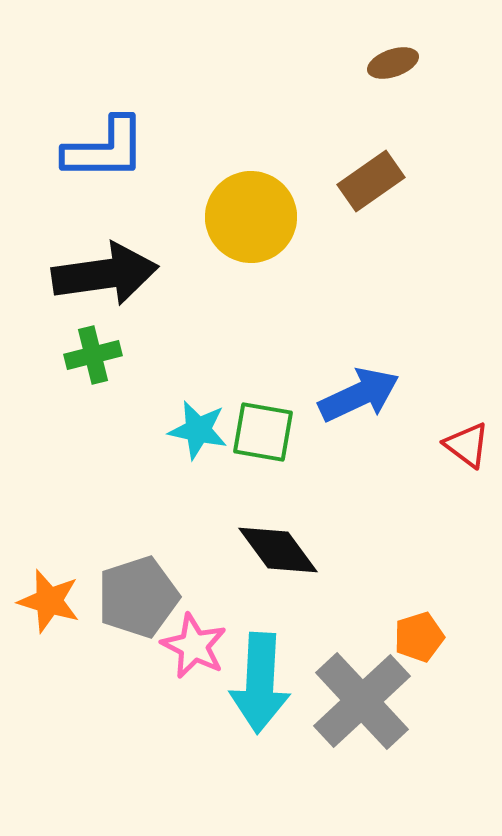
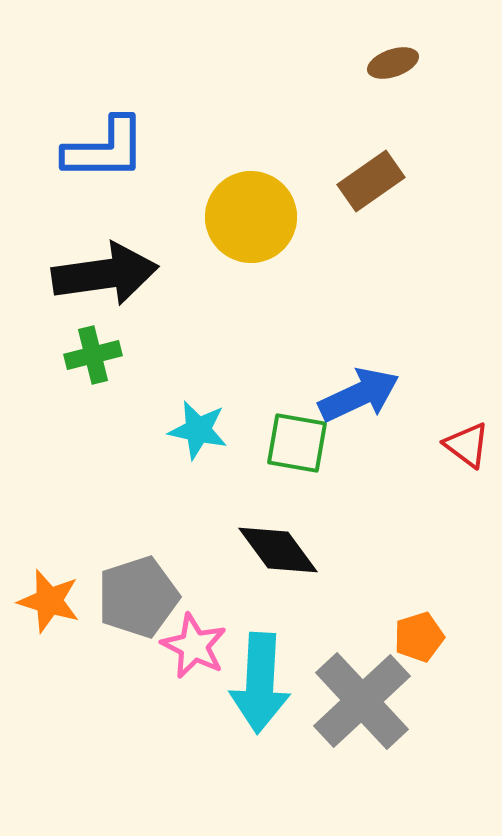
green square: moved 34 px right, 11 px down
